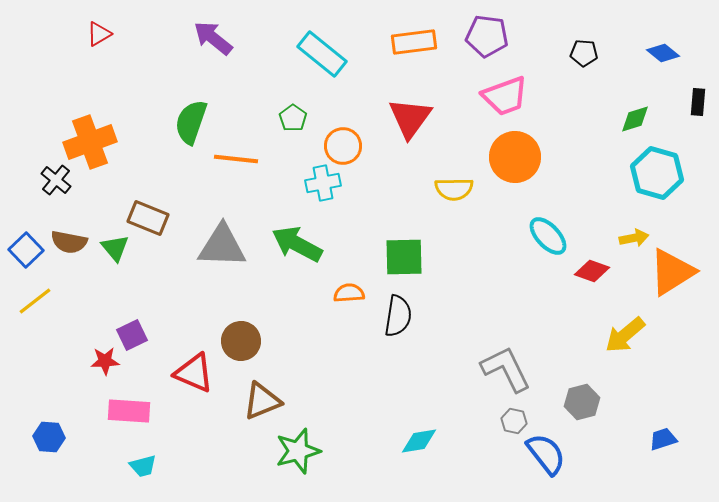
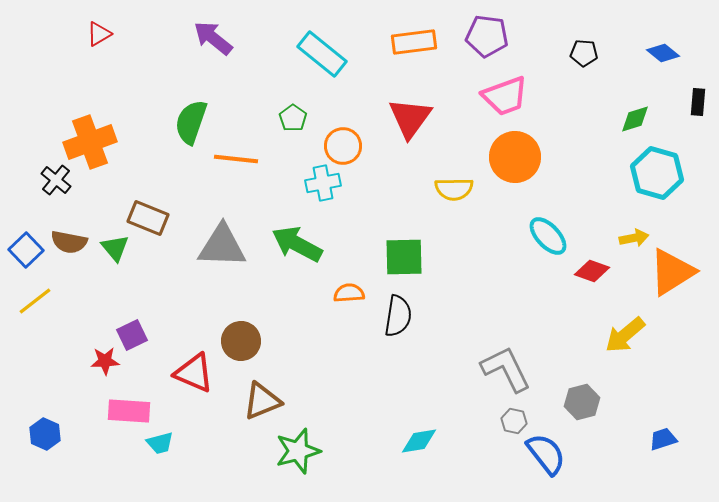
blue hexagon at (49, 437): moved 4 px left, 3 px up; rotated 20 degrees clockwise
cyan trapezoid at (143, 466): moved 17 px right, 23 px up
